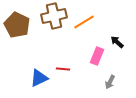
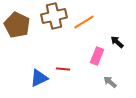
gray arrow: rotated 104 degrees clockwise
